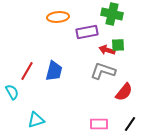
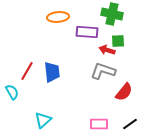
purple rectangle: rotated 15 degrees clockwise
green square: moved 4 px up
blue trapezoid: moved 2 px left, 1 px down; rotated 20 degrees counterclockwise
cyan triangle: moved 7 px right; rotated 24 degrees counterclockwise
black line: rotated 21 degrees clockwise
